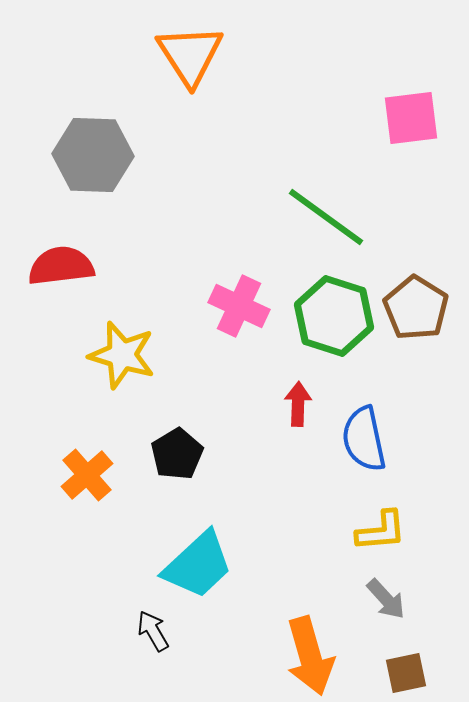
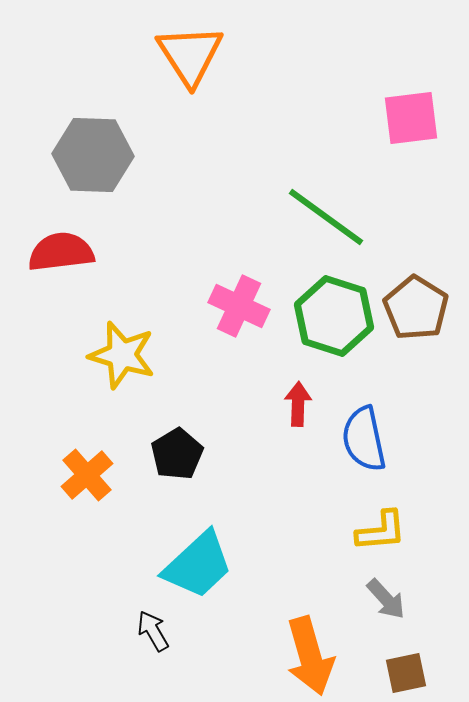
red semicircle: moved 14 px up
